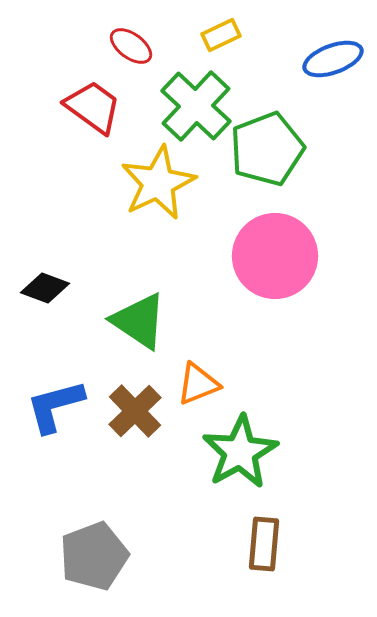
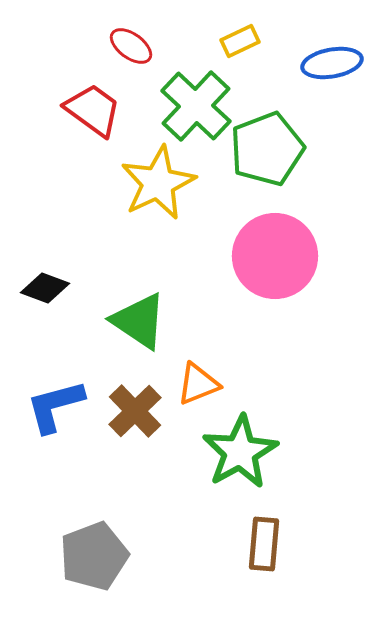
yellow rectangle: moved 19 px right, 6 px down
blue ellipse: moved 1 px left, 4 px down; rotated 10 degrees clockwise
red trapezoid: moved 3 px down
